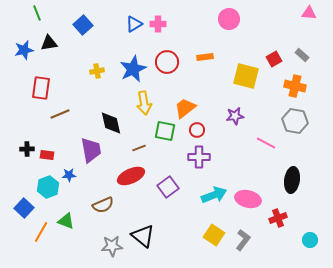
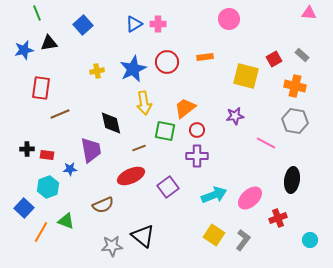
purple cross at (199, 157): moved 2 px left, 1 px up
blue star at (69, 175): moved 1 px right, 6 px up
pink ellipse at (248, 199): moved 2 px right, 1 px up; rotated 55 degrees counterclockwise
